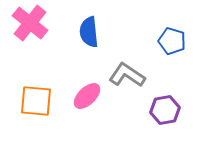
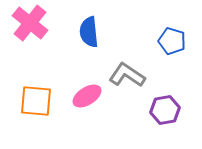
pink ellipse: rotated 12 degrees clockwise
